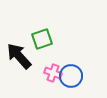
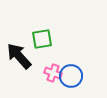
green square: rotated 10 degrees clockwise
